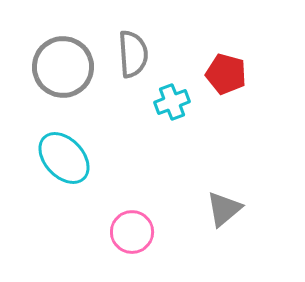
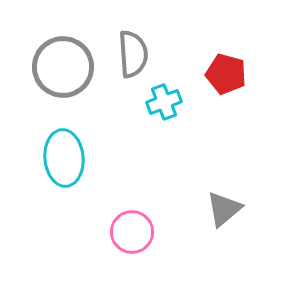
cyan cross: moved 8 px left
cyan ellipse: rotated 38 degrees clockwise
